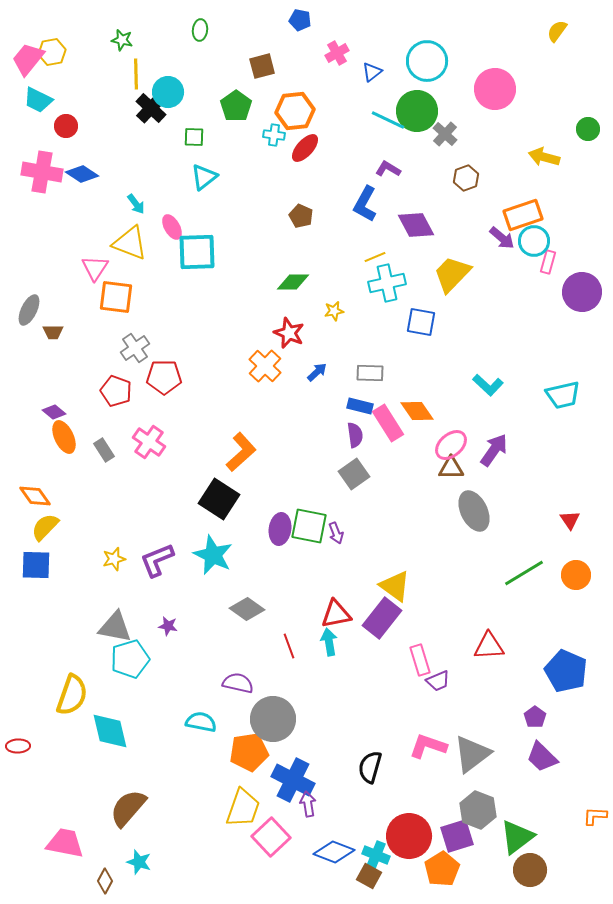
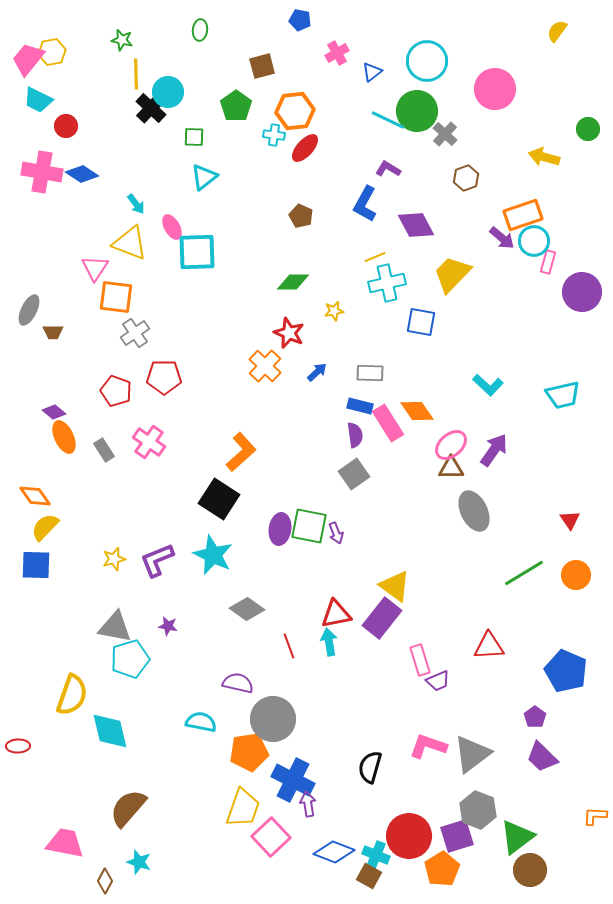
gray cross at (135, 348): moved 15 px up
